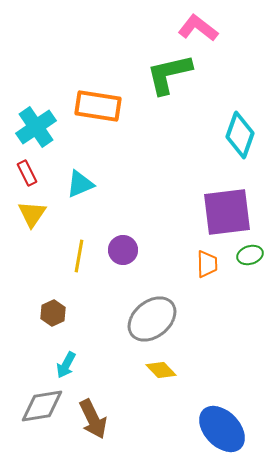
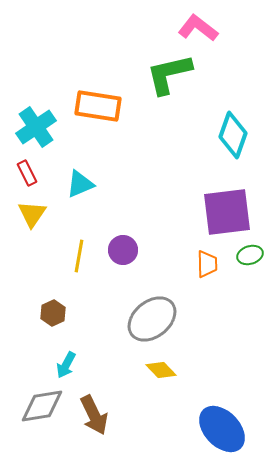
cyan diamond: moved 7 px left
brown arrow: moved 1 px right, 4 px up
